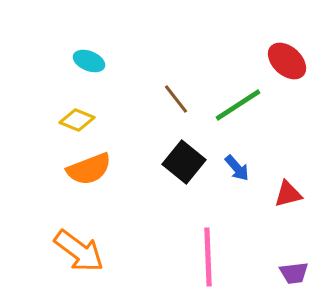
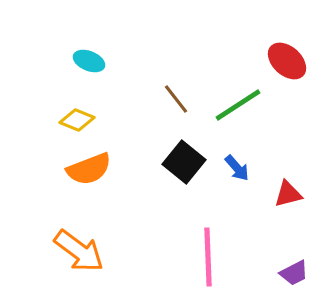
purple trapezoid: rotated 20 degrees counterclockwise
